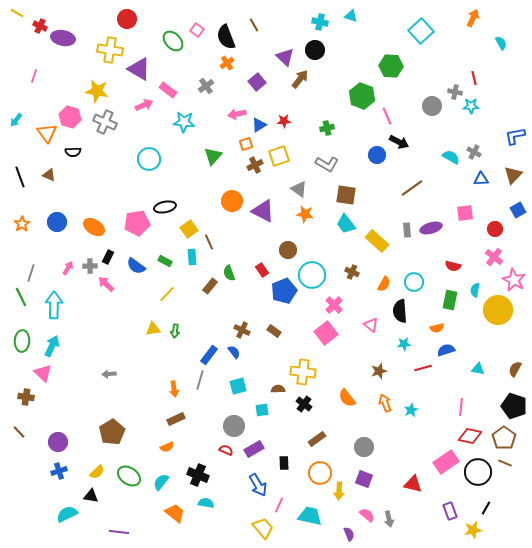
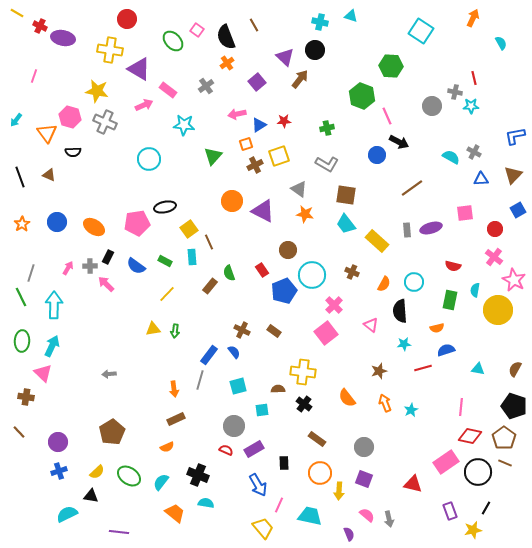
cyan square at (421, 31): rotated 15 degrees counterclockwise
cyan star at (184, 122): moved 3 px down
brown rectangle at (317, 439): rotated 72 degrees clockwise
